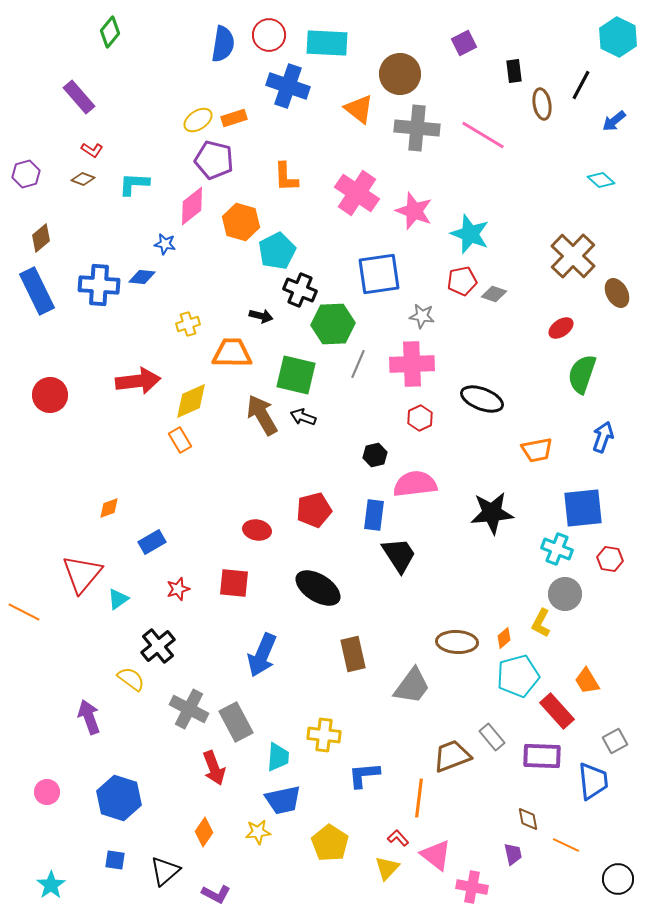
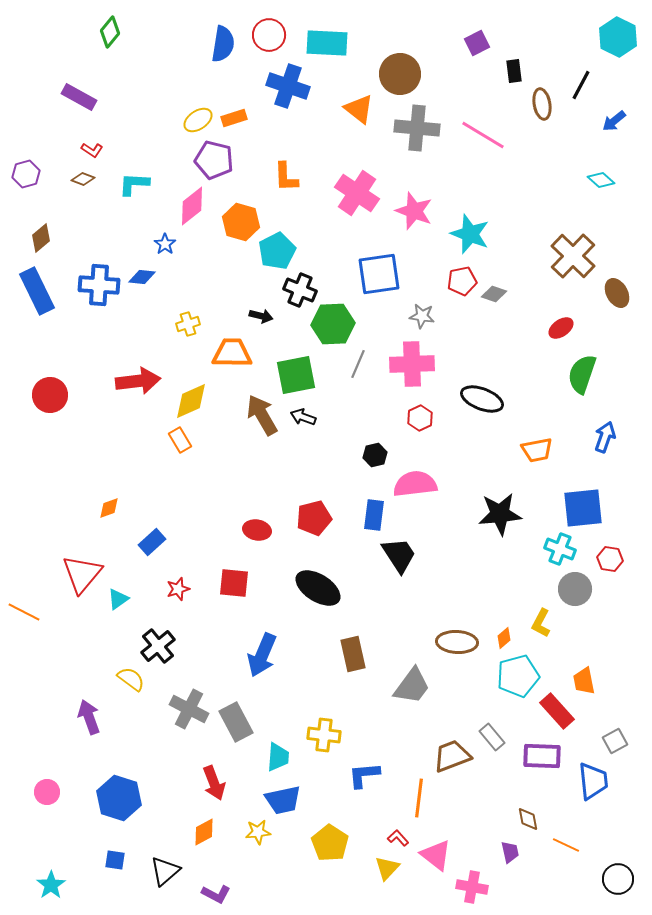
purple square at (464, 43): moved 13 px right
purple rectangle at (79, 97): rotated 20 degrees counterclockwise
blue star at (165, 244): rotated 25 degrees clockwise
green square at (296, 375): rotated 24 degrees counterclockwise
blue arrow at (603, 437): moved 2 px right
red pentagon at (314, 510): moved 8 px down
black star at (492, 513): moved 8 px right, 1 px down
blue rectangle at (152, 542): rotated 12 degrees counterclockwise
cyan cross at (557, 549): moved 3 px right
gray circle at (565, 594): moved 10 px right, 5 px up
orange trapezoid at (587, 681): moved 3 px left; rotated 20 degrees clockwise
red arrow at (214, 768): moved 15 px down
orange diamond at (204, 832): rotated 28 degrees clockwise
purple trapezoid at (513, 854): moved 3 px left, 2 px up
